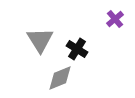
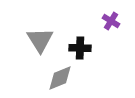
purple cross: moved 4 px left, 2 px down; rotated 18 degrees counterclockwise
black cross: moved 3 px right, 1 px up; rotated 30 degrees counterclockwise
